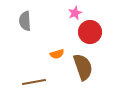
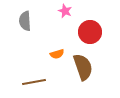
pink star: moved 10 px left, 2 px up; rotated 24 degrees counterclockwise
